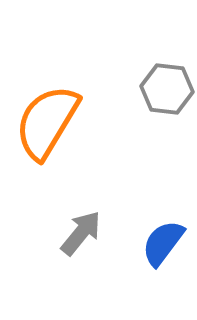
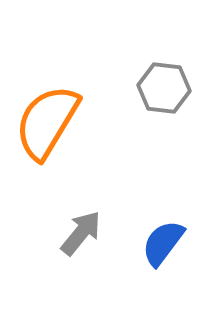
gray hexagon: moved 3 px left, 1 px up
